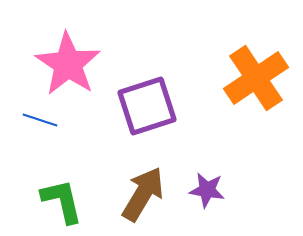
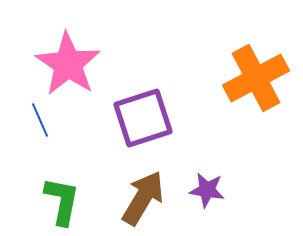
orange cross: rotated 6 degrees clockwise
purple square: moved 4 px left, 12 px down
blue line: rotated 48 degrees clockwise
brown arrow: moved 4 px down
green L-shape: rotated 24 degrees clockwise
